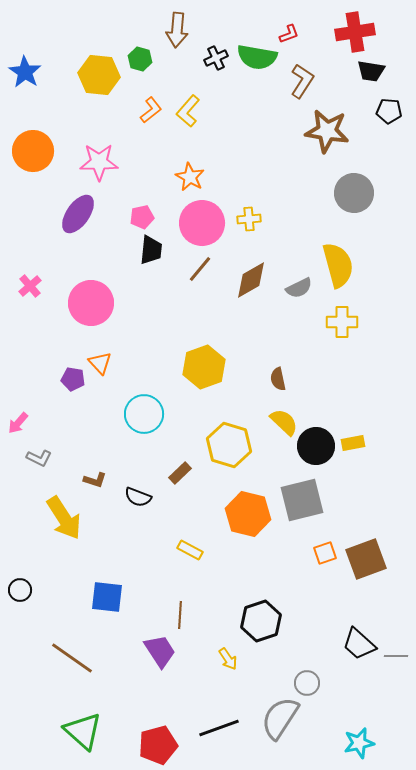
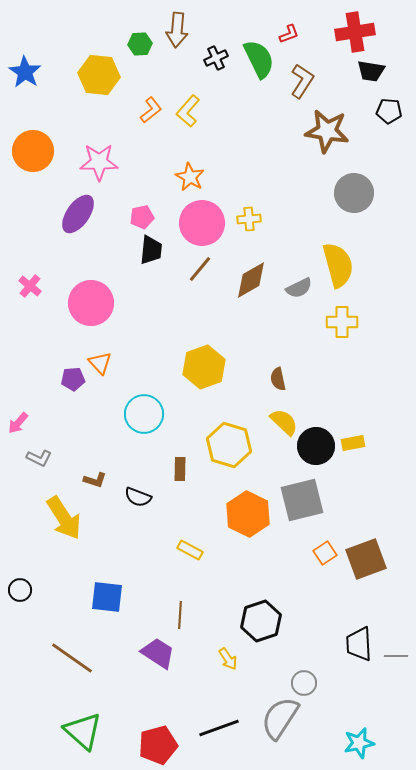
green semicircle at (257, 57): moved 2 px right, 2 px down; rotated 126 degrees counterclockwise
green hexagon at (140, 59): moved 15 px up; rotated 20 degrees counterclockwise
pink cross at (30, 286): rotated 10 degrees counterclockwise
purple pentagon at (73, 379): rotated 15 degrees counterclockwise
brown rectangle at (180, 473): moved 4 px up; rotated 45 degrees counterclockwise
orange hexagon at (248, 514): rotated 12 degrees clockwise
orange square at (325, 553): rotated 15 degrees counterclockwise
black trapezoid at (359, 644): rotated 45 degrees clockwise
purple trapezoid at (160, 651): moved 2 px left, 2 px down; rotated 24 degrees counterclockwise
gray circle at (307, 683): moved 3 px left
